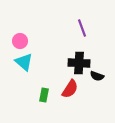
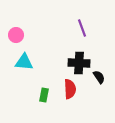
pink circle: moved 4 px left, 6 px up
cyan triangle: rotated 36 degrees counterclockwise
black semicircle: moved 2 px right, 1 px down; rotated 144 degrees counterclockwise
red semicircle: rotated 36 degrees counterclockwise
